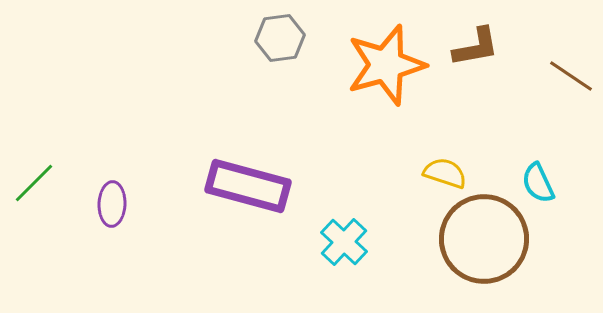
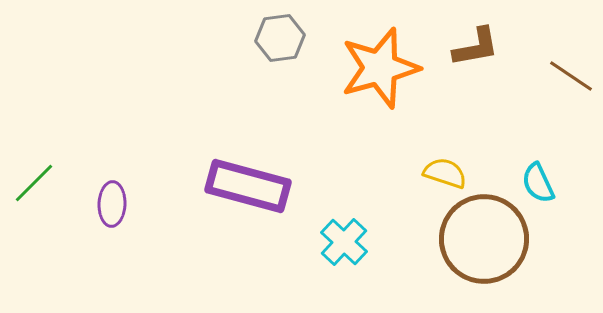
orange star: moved 6 px left, 3 px down
